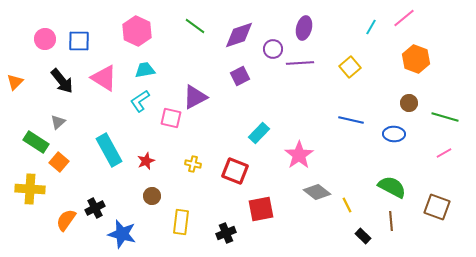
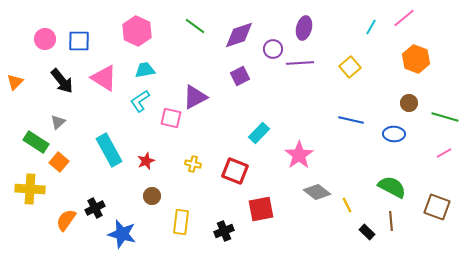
black cross at (226, 233): moved 2 px left, 2 px up
black rectangle at (363, 236): moved 4 px right, 4 px up
